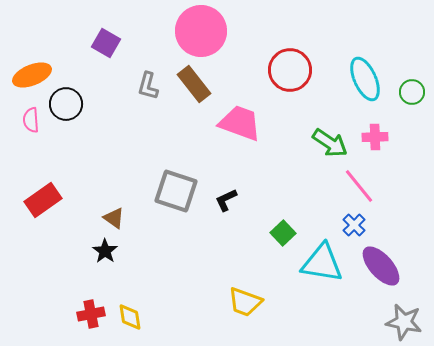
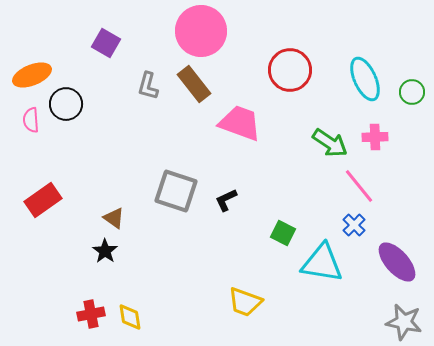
green square: rotated 20 degrees counterclockwise
purple ellipse: moved 16 px right, 4 px up
